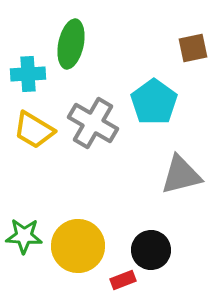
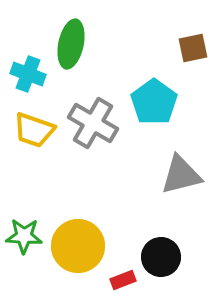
cyan cross: rotated 24 degrees clockwise
yellow trapezoid: rotated 12 degrees counterclockwise
black circle: moved 10 px right, 7 px down
